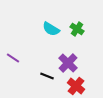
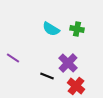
green cross: rotated 24 degrees counterclockwise
